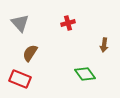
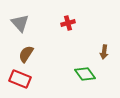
brown arrow: moved 7 px down
brown semicircle: moved 4 px left, 1 px down
